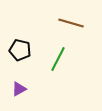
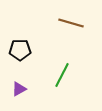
black pentagon: rotated 15 degrees counterclockwise
green line: moved 4 px right, 16 px down
